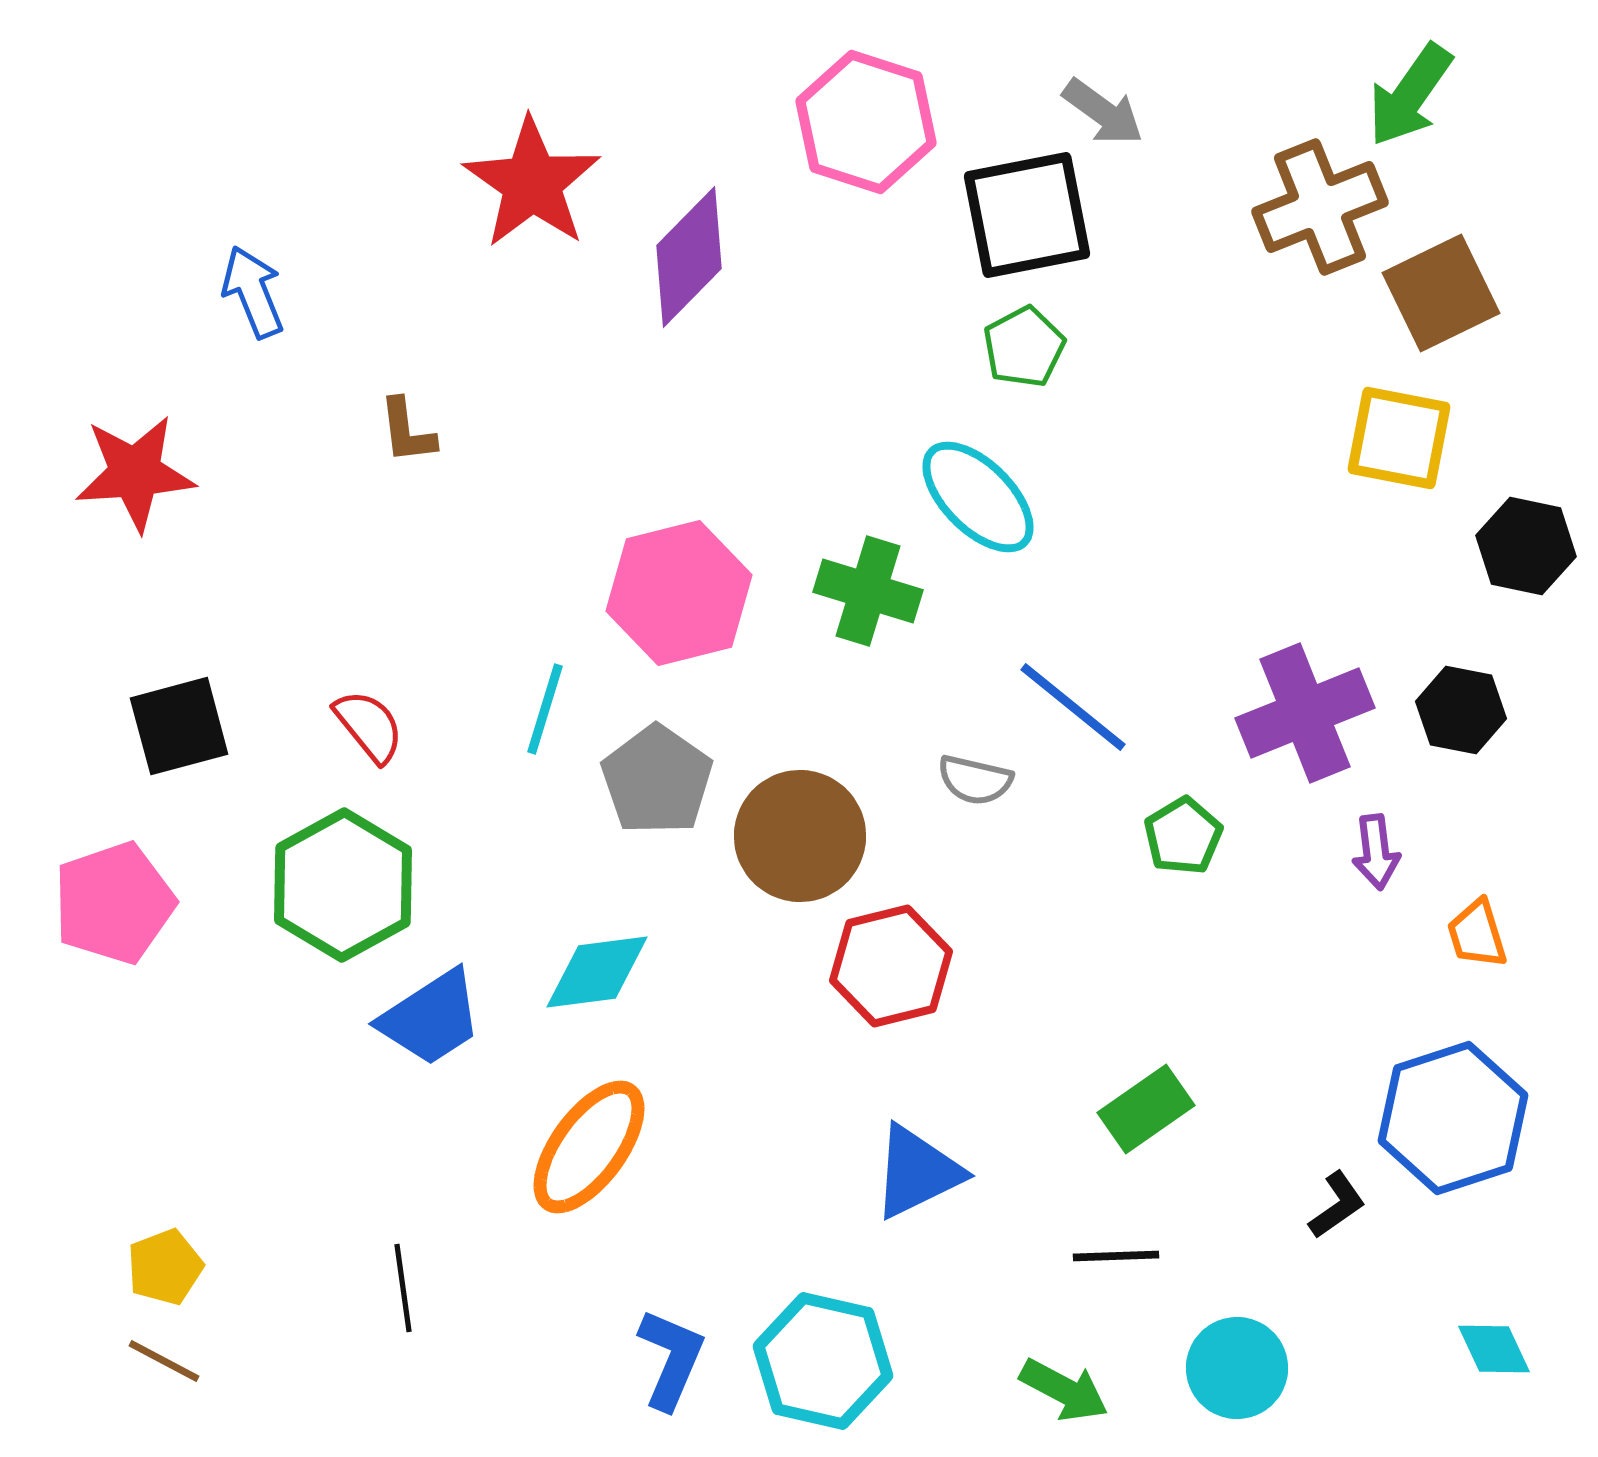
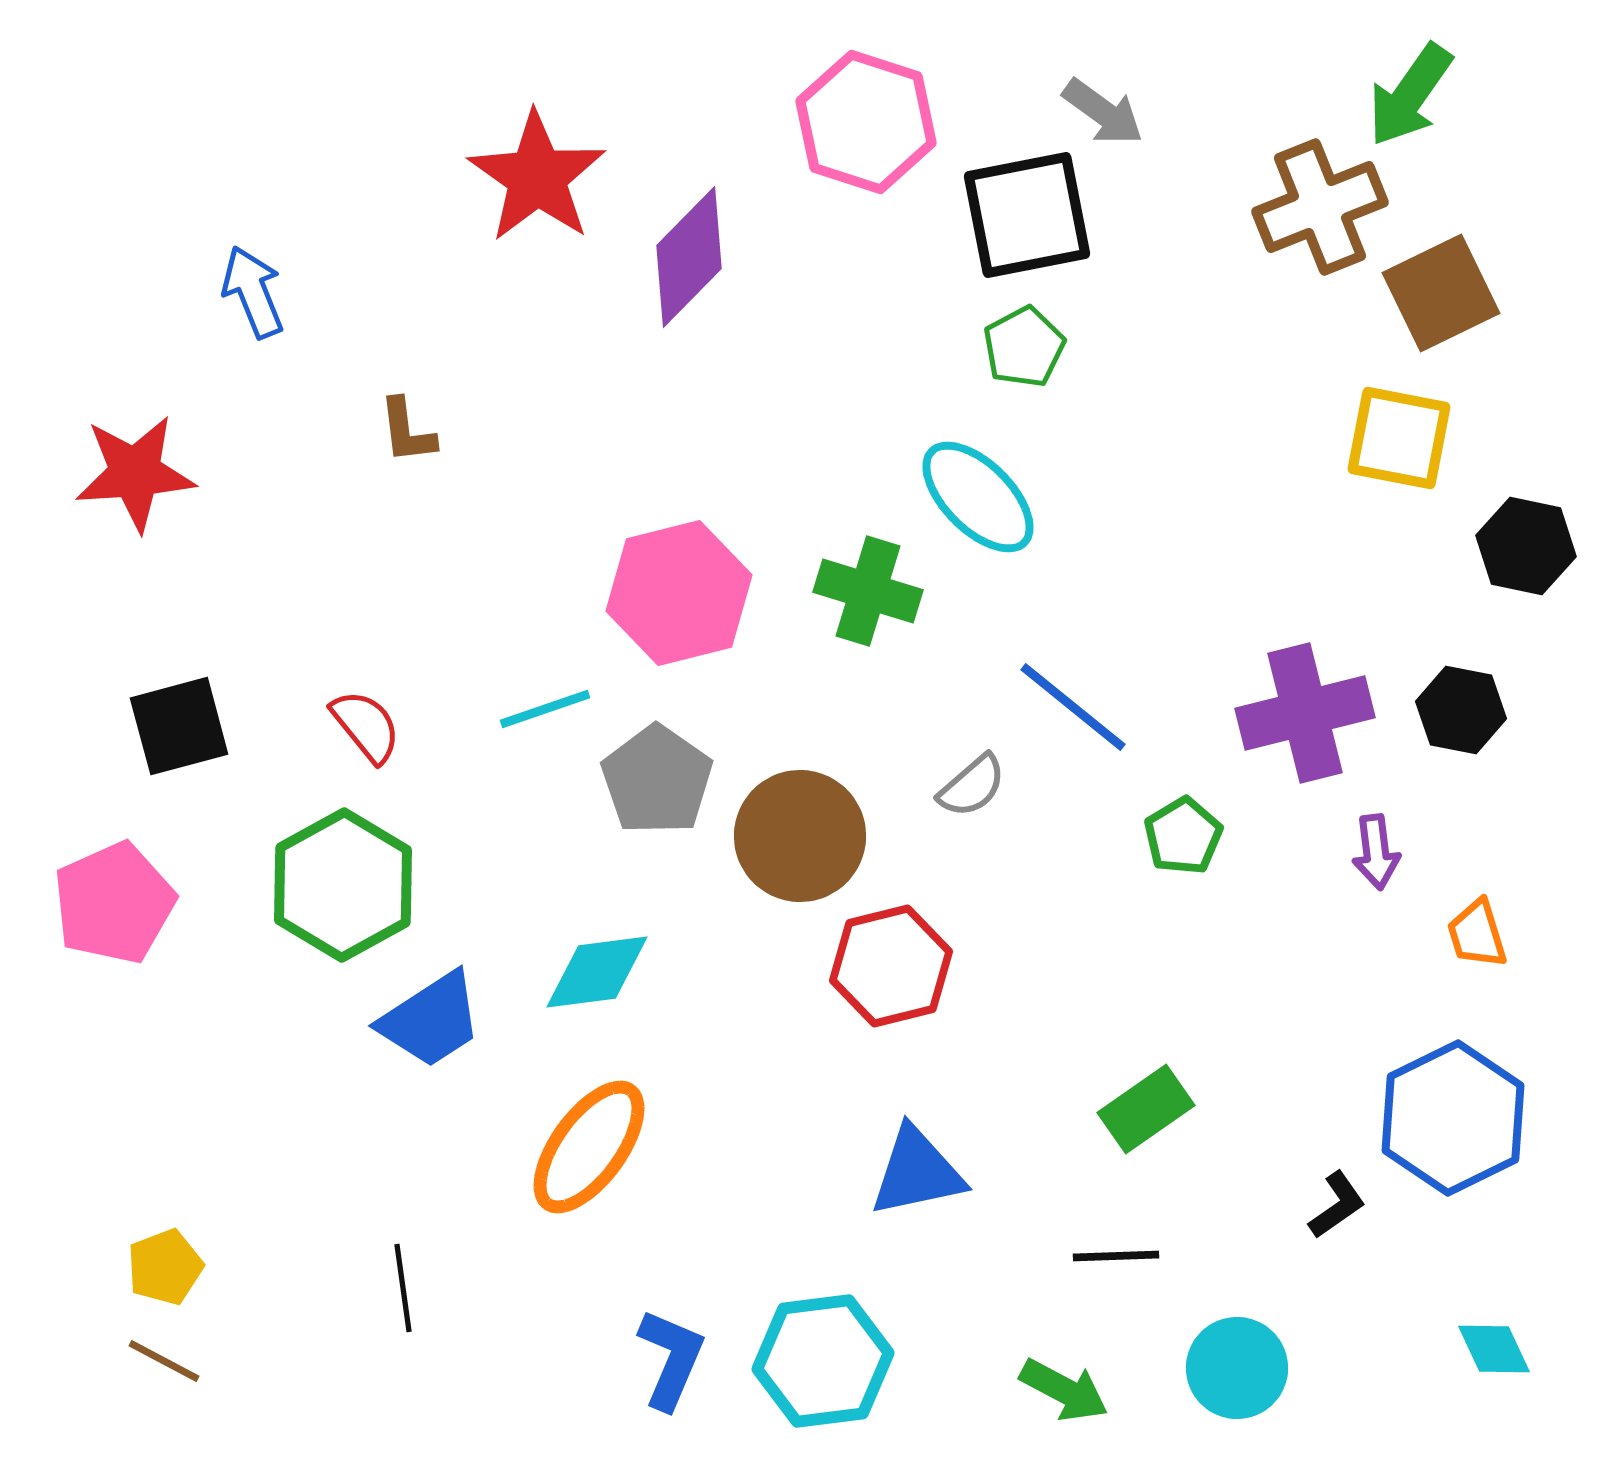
red star at (532, 183): moved 5 px right, 6 px up
cyan line at (545, 709): rotated 54 degrees clockwise
purple cross at (1305, 713): rotated 8 degrees clockwise
red semicircle at (369, 726): moved 3 px left
gray semicircle at (975, 780): moved 3 px left, 6 px down; rotated 54 degrees counterclockwise
pink pentagon at (114, 903): rotated 5 degrees counterclockwise
blue trapezoid at (431, 1018): moved 2 px down
blue hexagon at (1453, 1118): rotated 8 degrees counterclockwise
blue triangle at (917, 1172): rotated 14 degrees clockwise
cyan hexagon at (823, 1361): rotated 20 degrees counterclockwise
